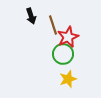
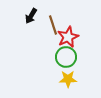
black arrow: rotated 49 degrees clockwise
green circle: moved 3 px right, 3 px down
yellow star: rotated 18 degrees clockwise
